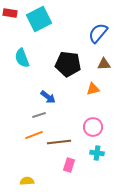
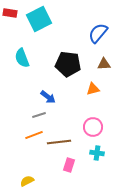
yellow semicircle: rotated 24 degrees counterclockwise
